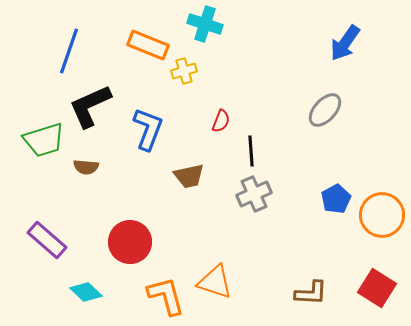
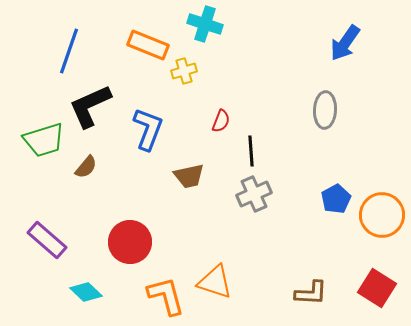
gray ellipse: rotated 39 degrees counterclockwise
brown semicircle: rotated 55 degrees counterclockwise
